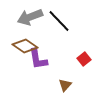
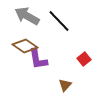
gray arrow: moved 3 px left, 1 px up; rotated 50 degrees clockwise
